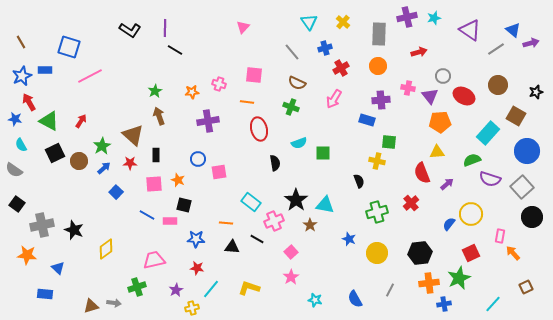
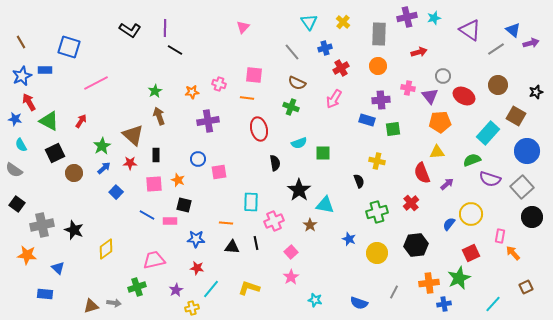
pink line at (90, 76): moved 6 px right, 7 px down
orange line at (247, 102): moved 4 px up
green square at (389, 142): moved 4 px right, 13 px up; rotated 14 degrees counterclockwise
brown circle at (79, 161): moved 5 px left, 12 px down
black star at (296, 200): moved 3 px right, 10 px up
cyan rectangle at (251, 202): rotated 54 degrees clockwise
black line at (257, 239): moved 1 px left, 4 px down; rotated 48 degrees clockwise
black hexagon at (420, 253): moved 4 px left, 8 px up
gray line at (390, 290): moved 4 px right, 2 px down
blue semicircle at (355, 299): moved 4 px right, 4 px down; rotated 42 degrees counterclockwise
